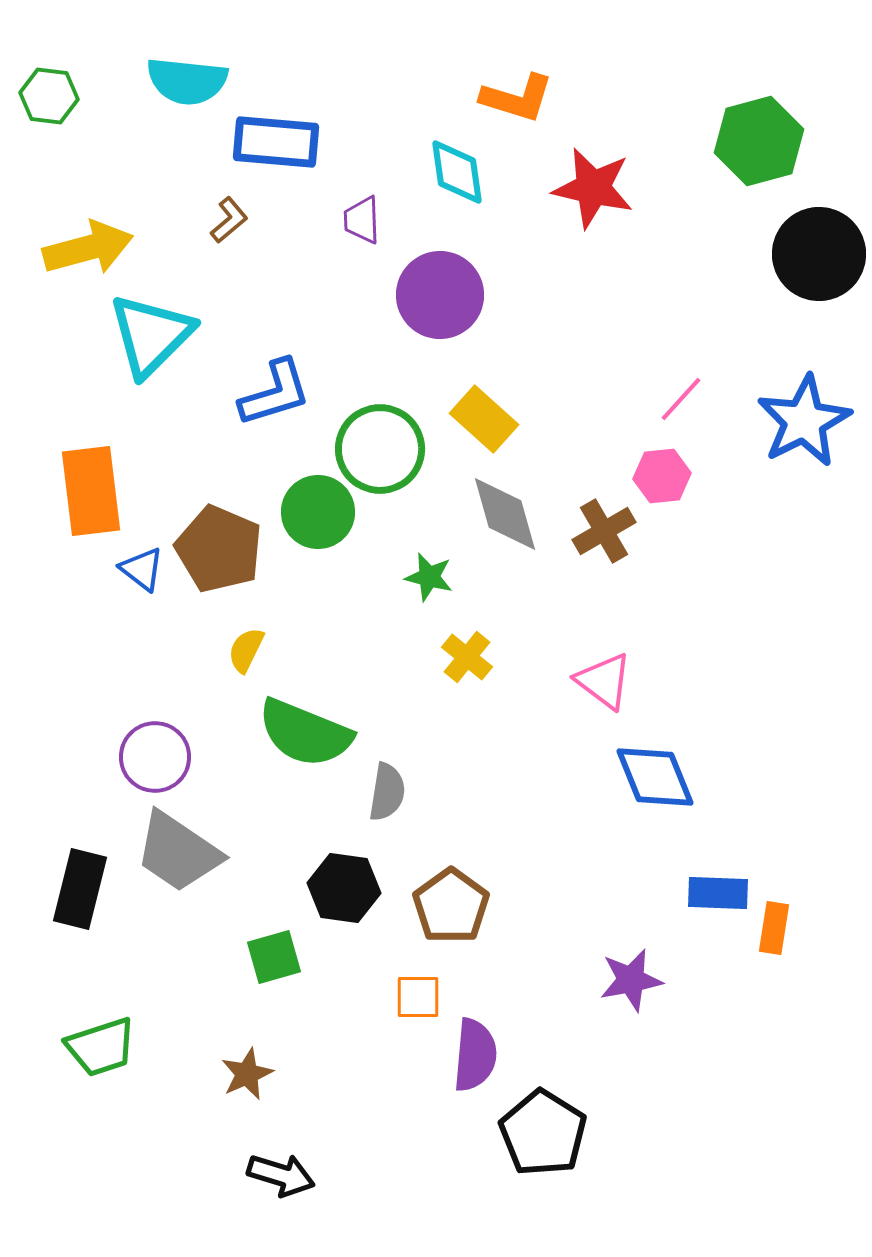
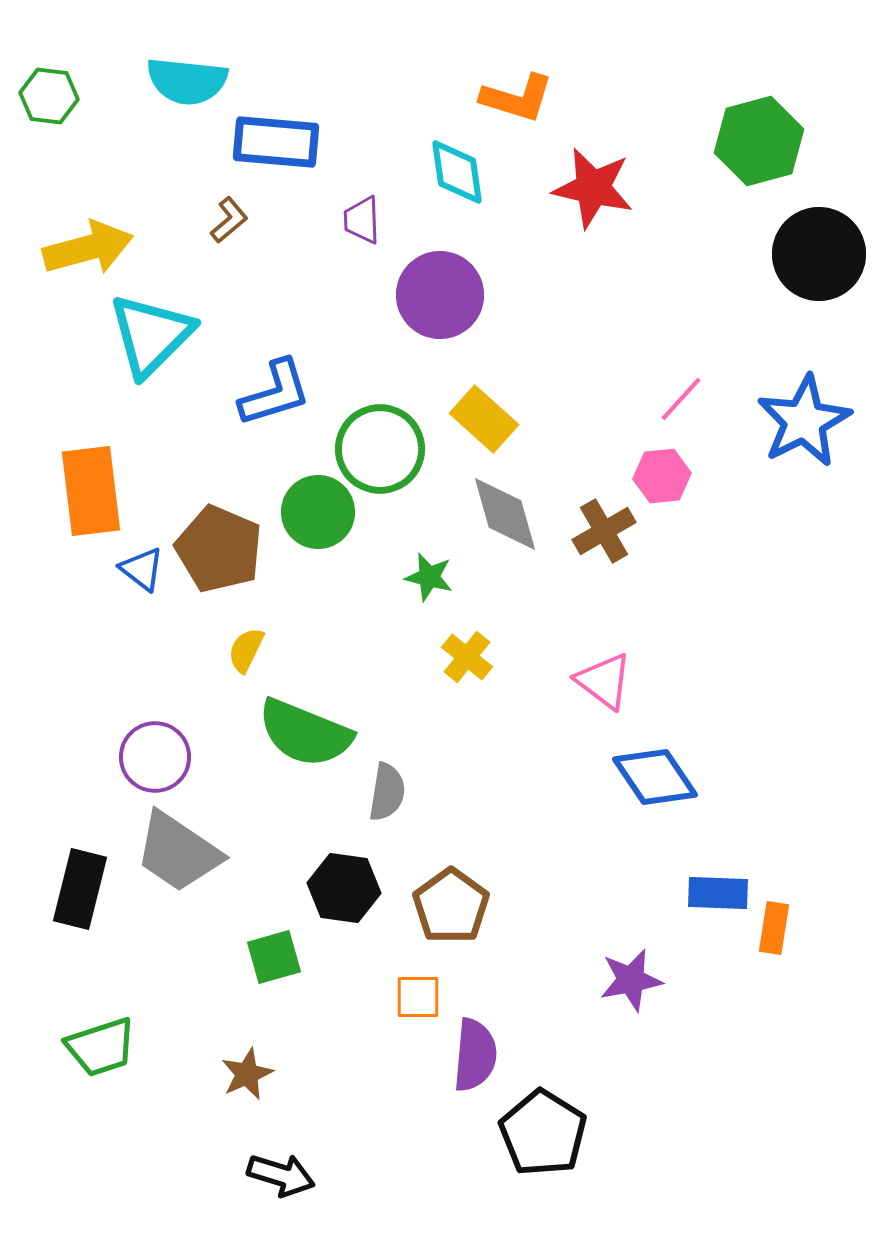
blue diamond at (655, 777): rotated 12 degrees counterclockwise
